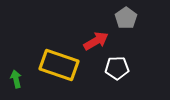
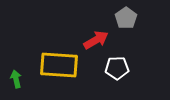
red arrow: moved 1 px up
yellow rectangle: rotated 15 degrees counterclockwise
